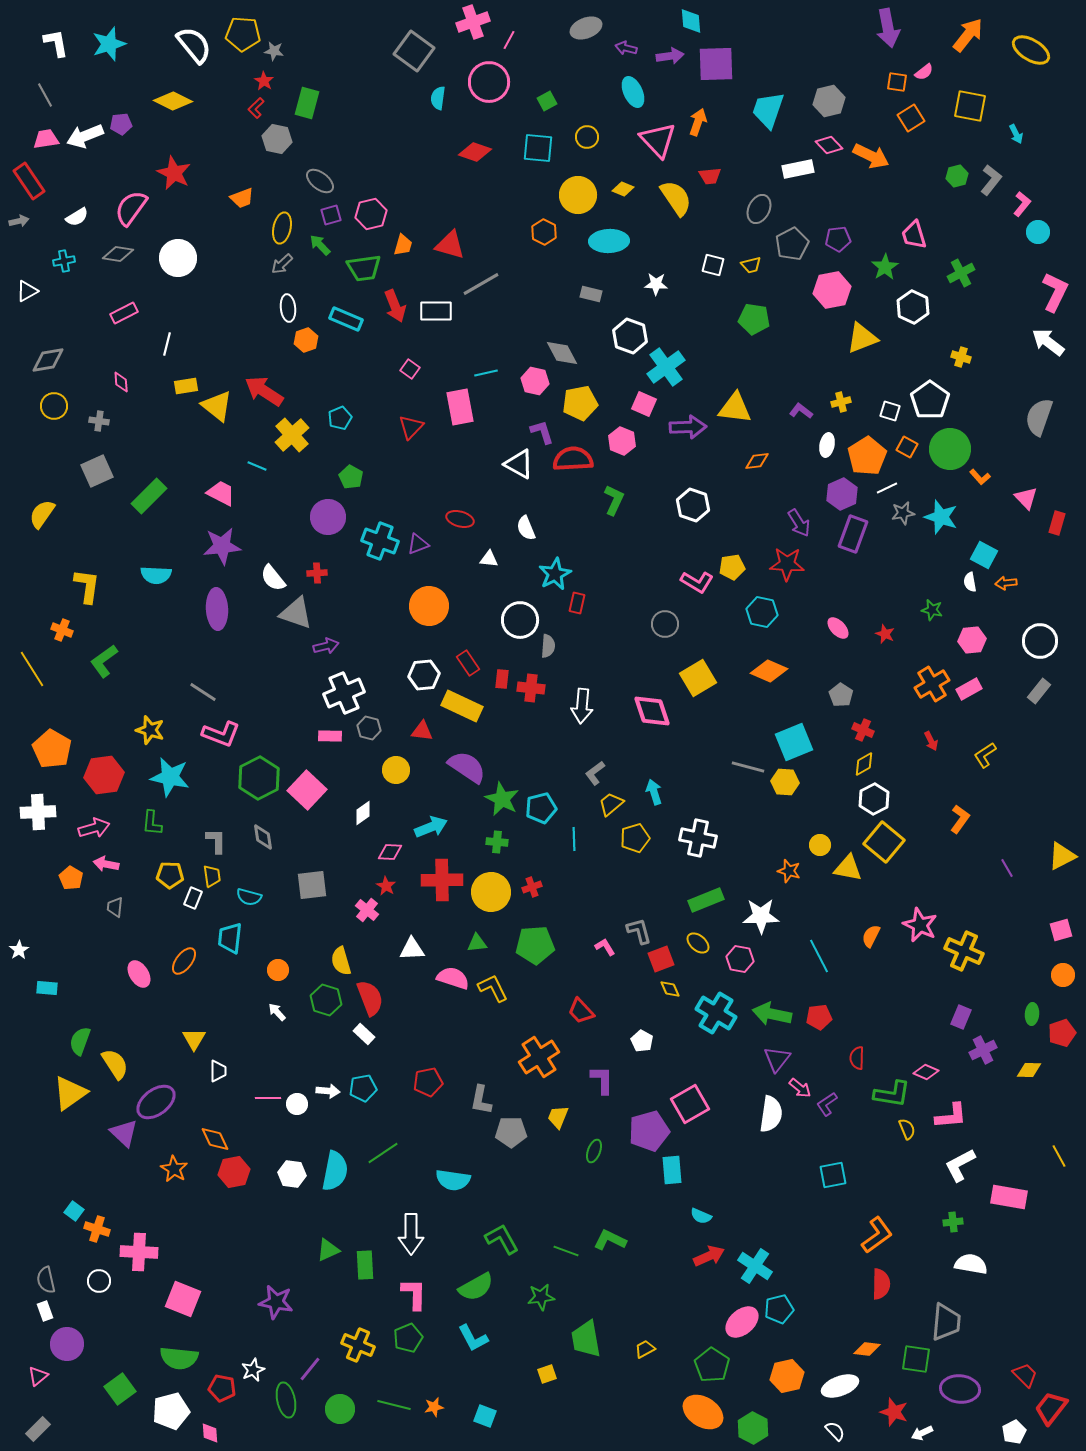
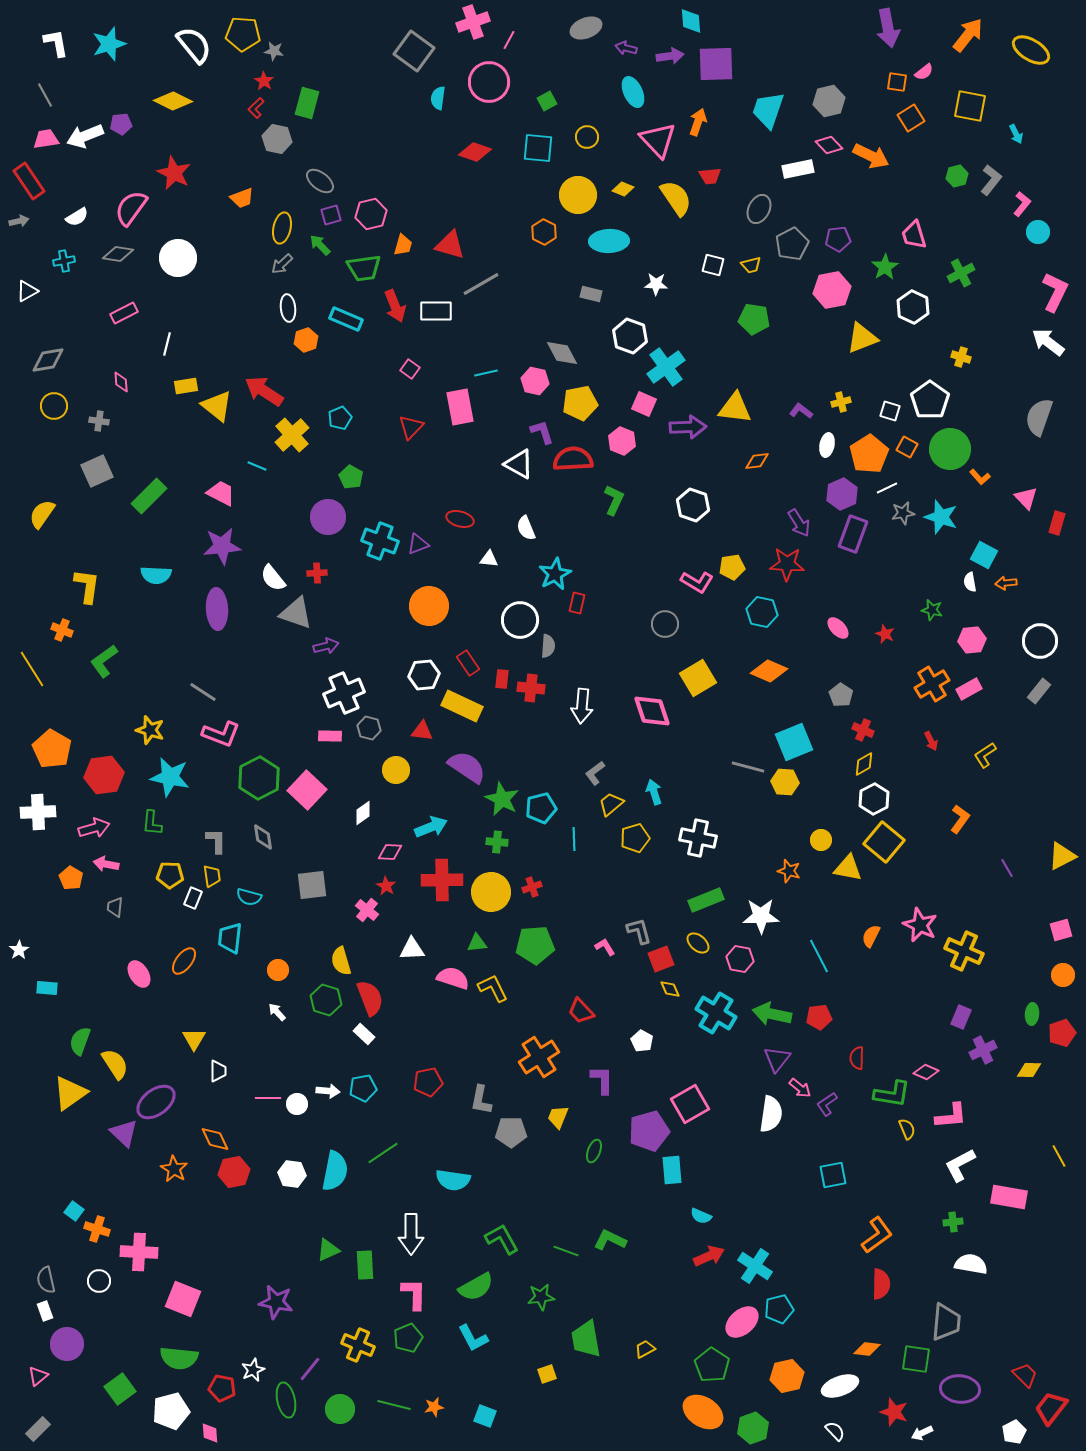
orange pentagon at (867, 456): moved 2 px right, 2 px up
yellow circle at (820, 845): moved 1 px right, 5 px up
green hexagon at (753, 1428): rotated 12 degrees clockwise
